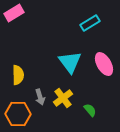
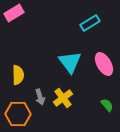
green semicircle: moved 17 px right, 5 px up
